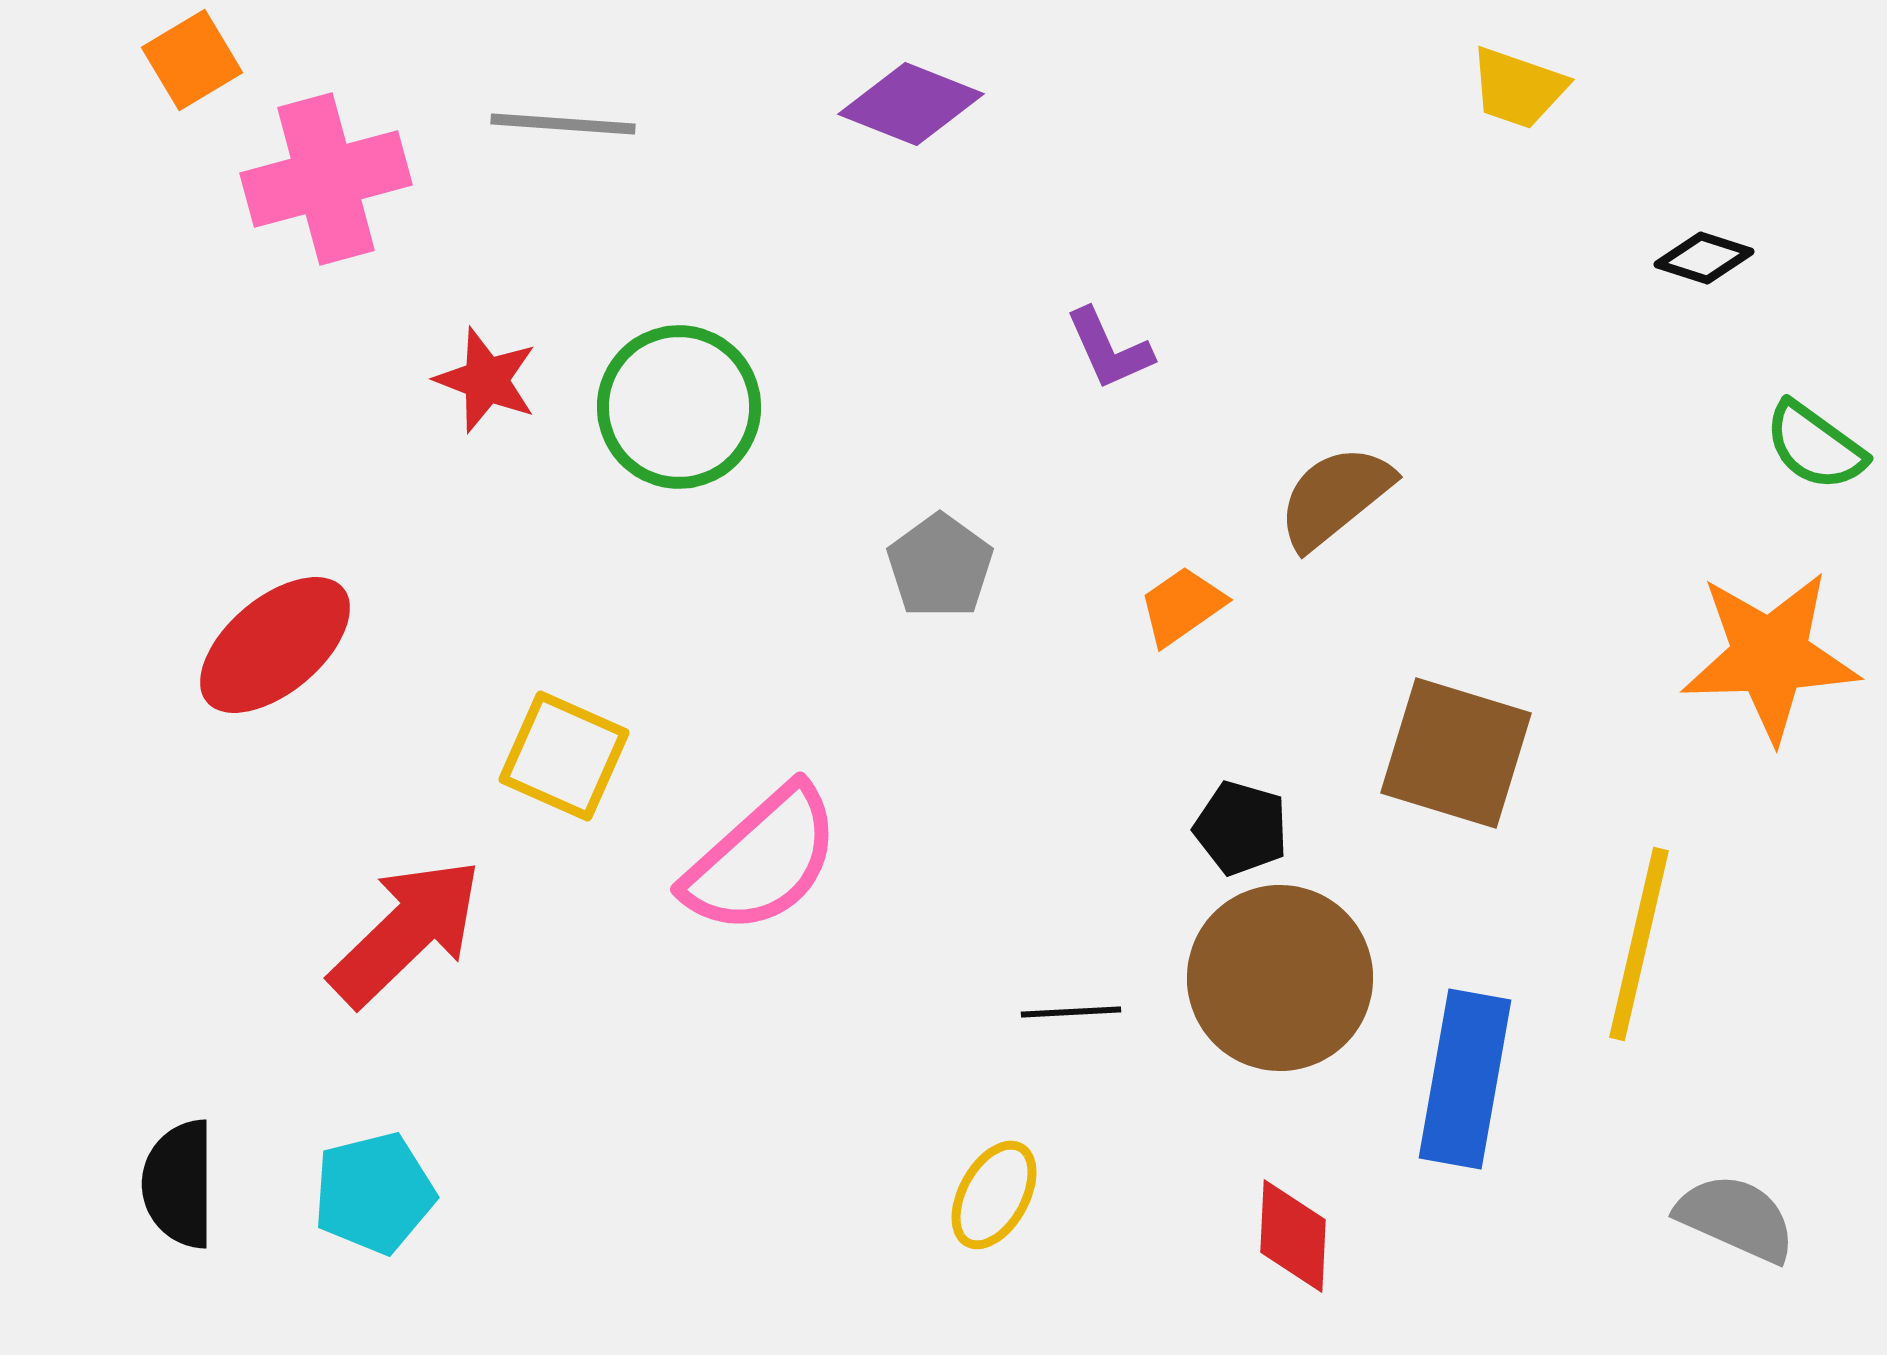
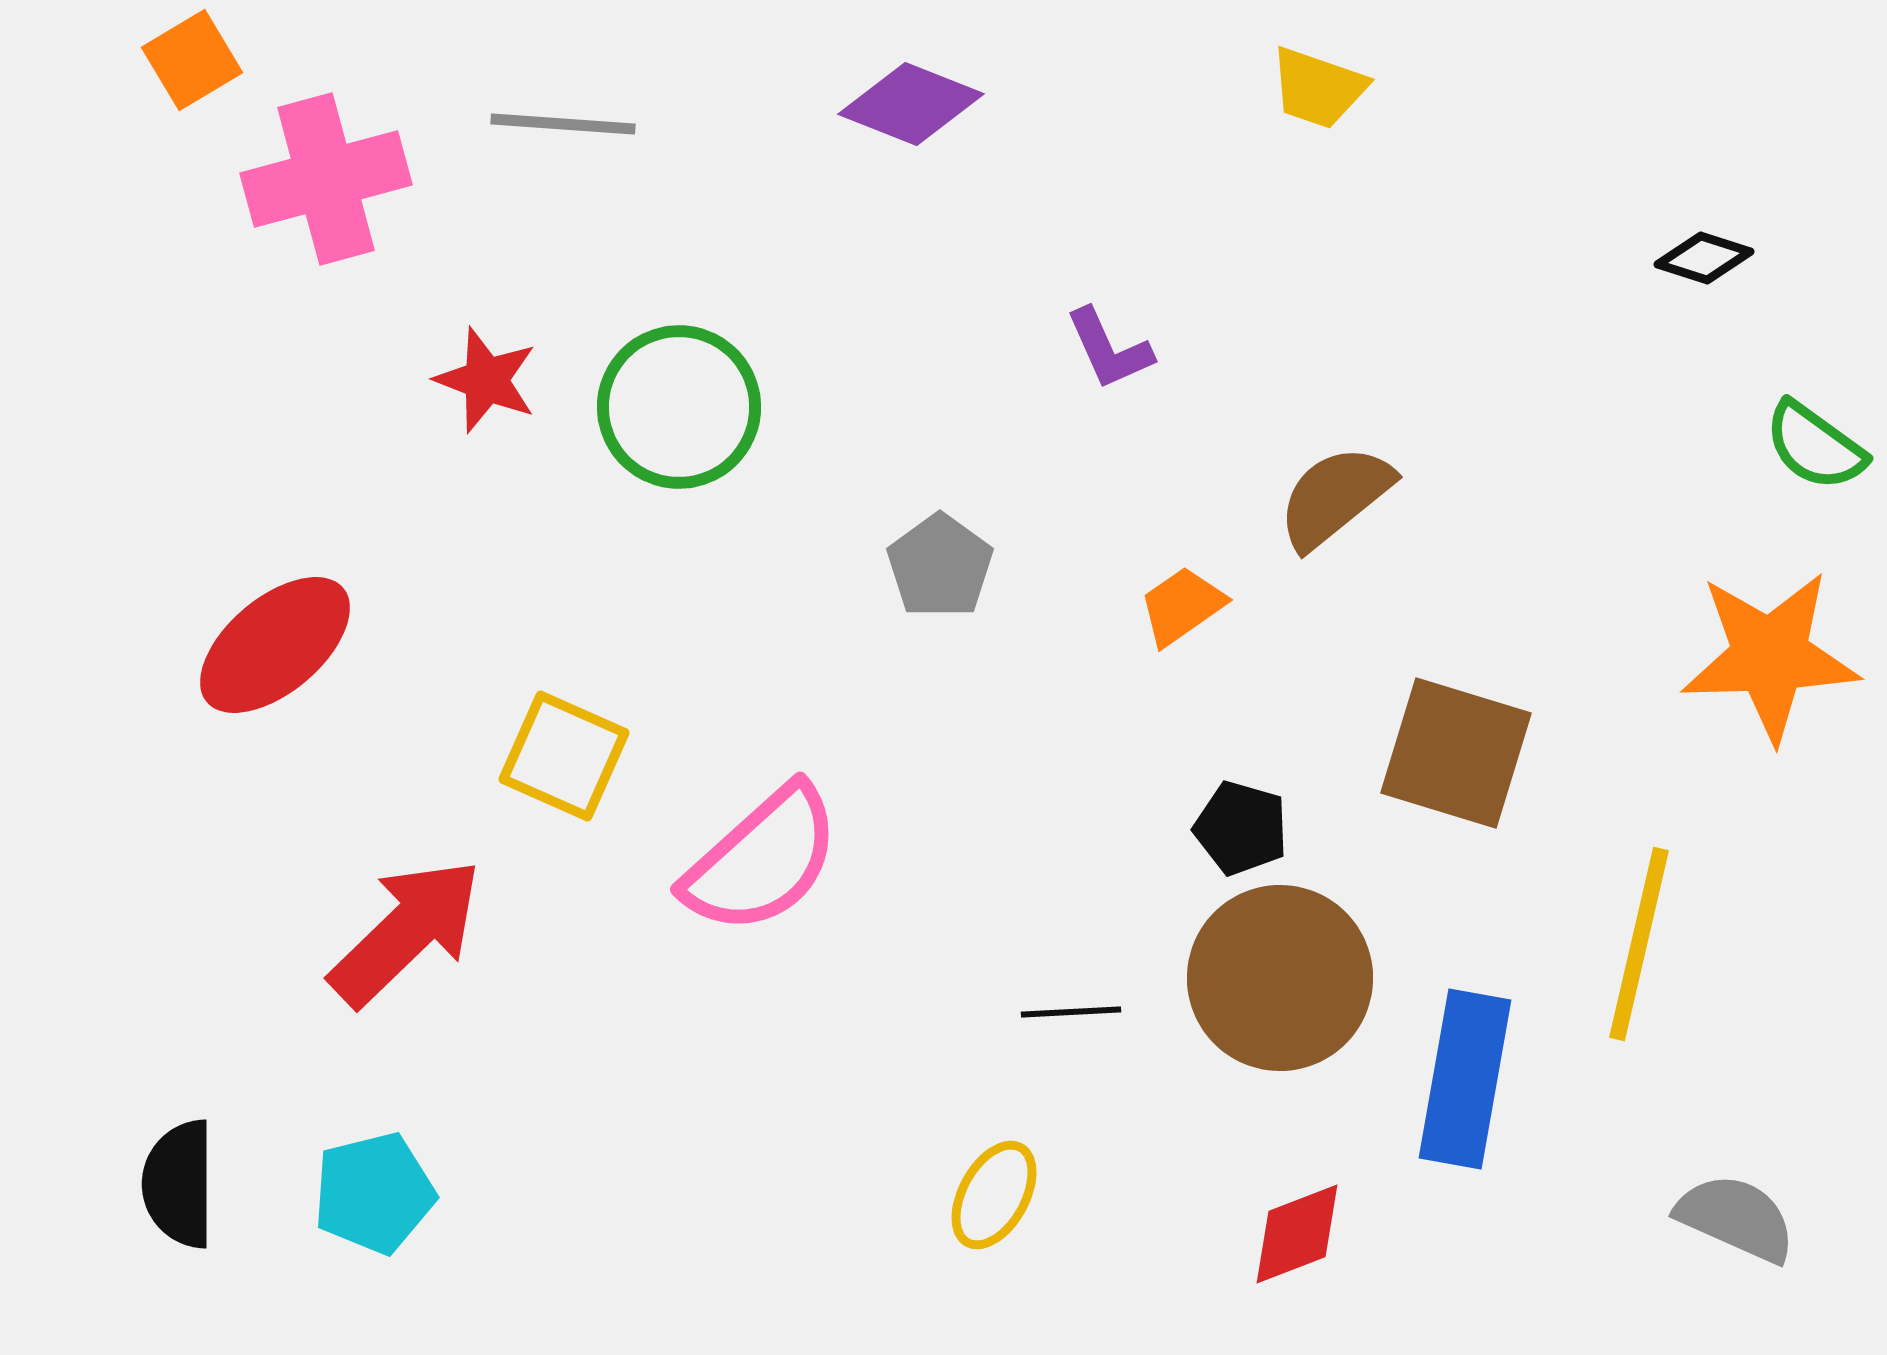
yellow trapezoid: moved 200 px left
red diamond: moved 4 px right, 2 px up; rotated 66 degrees clockwise
